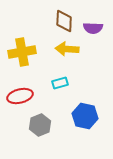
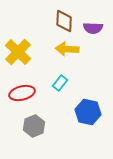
yellow cross: moved 4 px left; rotated 36 degrees counterclockwise
cyan rectangle: rotated 35 degrees counterclockwise
red ellipse: moved 2 px right, 3 px up
blue hexagon: moved 3 px right, 4 px up
gray hexagon: moved 6 px left, 1 px down
